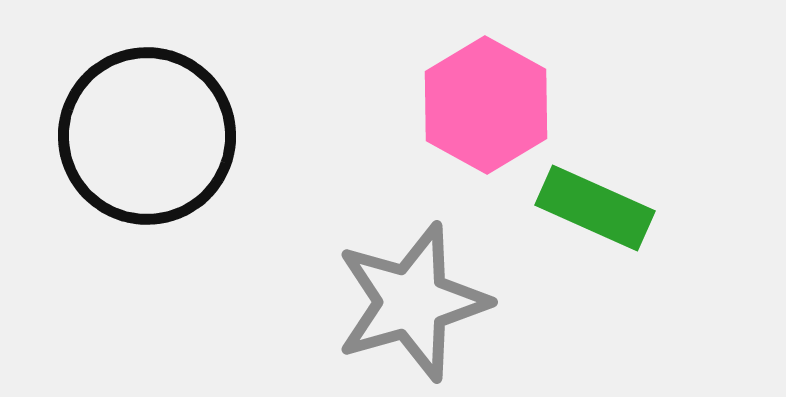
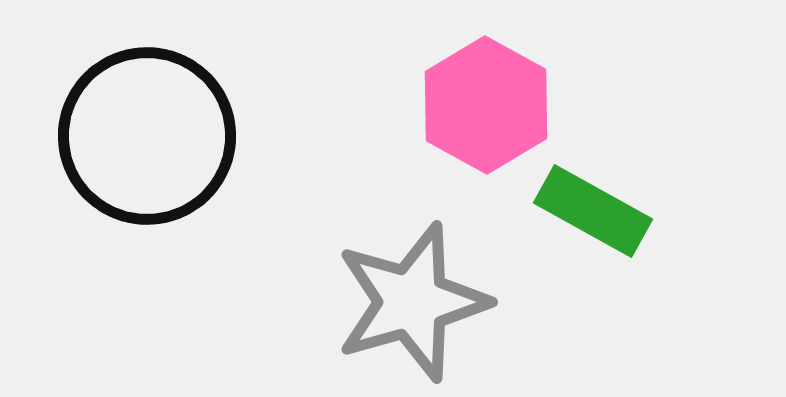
green rectangle: moved 2 px left, 3 px down; rotated 5 degrees clockwise
